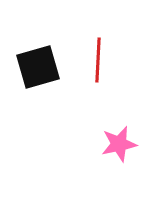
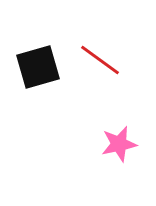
red line: moved 2 px right; rotated 57 degrees counterclockwise
